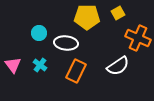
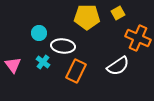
white ellipse: moved 3 px left, 3 px down
cyan cross: moved 3 px right, 3 px up
